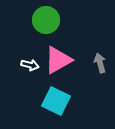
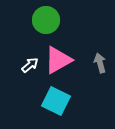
white arrow: rotated 54 degrees counterclockwise
